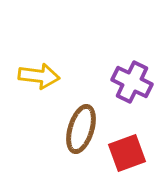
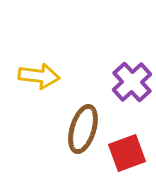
purple cross: rotated 21 degrees clockwise
brown ellipse: moved 2 px right
